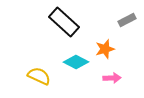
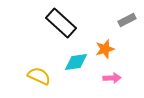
black rectangle: moved 3 px left, 1 px down
cyan diamond: rotated 35 degrees counterclockwise
